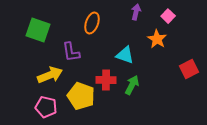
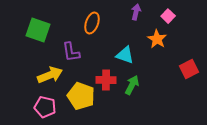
pink pentagon: moved 1 px left
